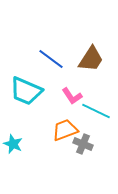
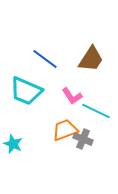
blue line: moved 6 px left
gray cross: moved 5 px up
